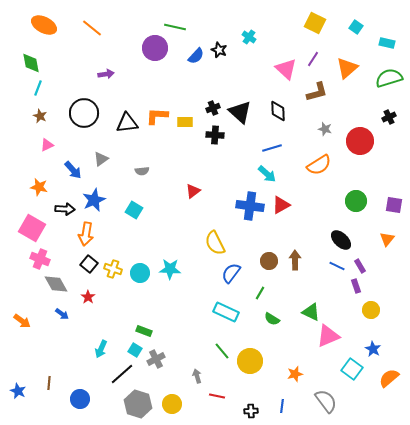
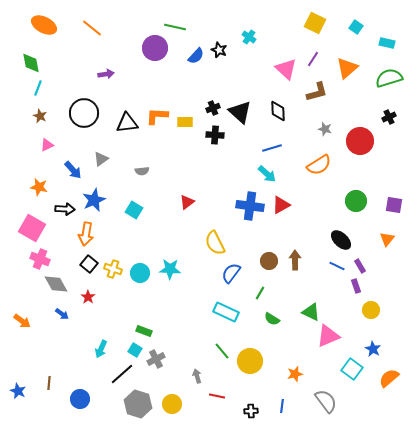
red triangle at (193, 191): moved 6 px left, 11 px down
